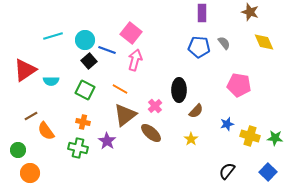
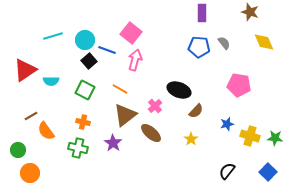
black ellipse: rotated 70 degrees counterclockwise
purple star: moved 6 px right, 2 px down
